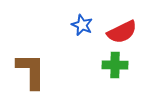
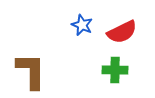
green cross: moved 5 px down
